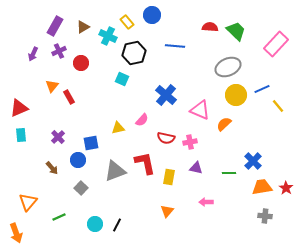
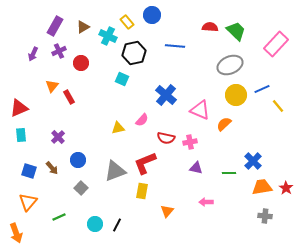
gray ellipse at (228, 67): moved 2 px right, 2 px up
blue square at (91, 143): moved 62 px left, 28 px down; rotated 28 degrees clockwise
red L-shape at (145, 163): rotated 100 degrees counterclockwise
yellow rectangle at (169, 177): moved 27 px left, 14 px down
